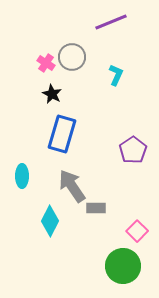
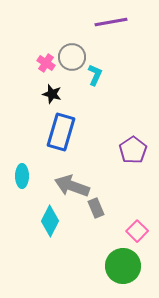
purple line: rotated 12 degrees clockwise
cyan L-shape: moved 21 px left
black star: rotated 12 degrees counterclockwise
blue rectangle: moved 1 px left, 2 px up
gray arrow: rotated 36 degrees counterclockwise
gray rectangle: rotated 66 degrees clockwise
